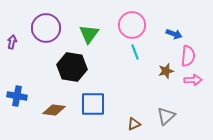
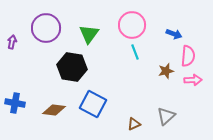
blue cross: moved 2 px left, 7 px down
blue square: rotated 28 degrees clockwise
